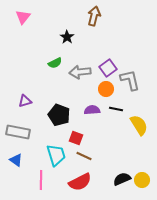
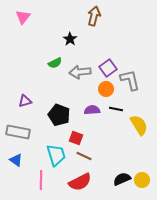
black star: moved 3 px right, 2 px down
